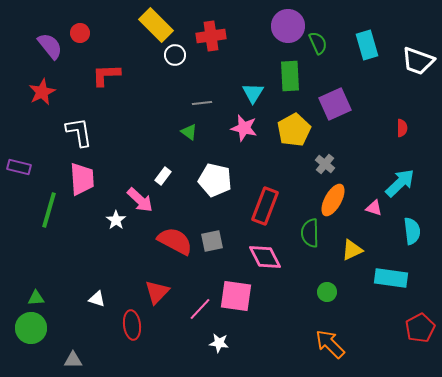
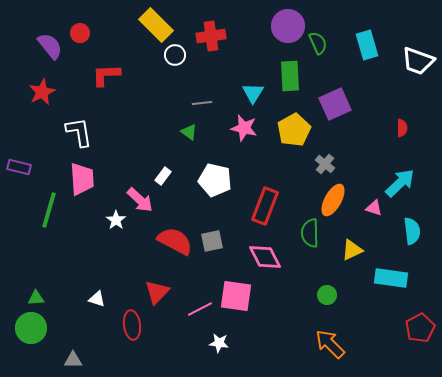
green circle at (327, 292): moved 3 px down
pink line at (200, 309): rotated 20 degrees clockwise
